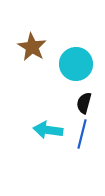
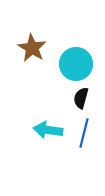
brown star: moved 1 px down
black semicircle: moved 3 px left, 5 px up
blue line: moved 2 px right, 1 px up
